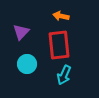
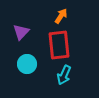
orange arrow: rotated 112 degrees clockwise
